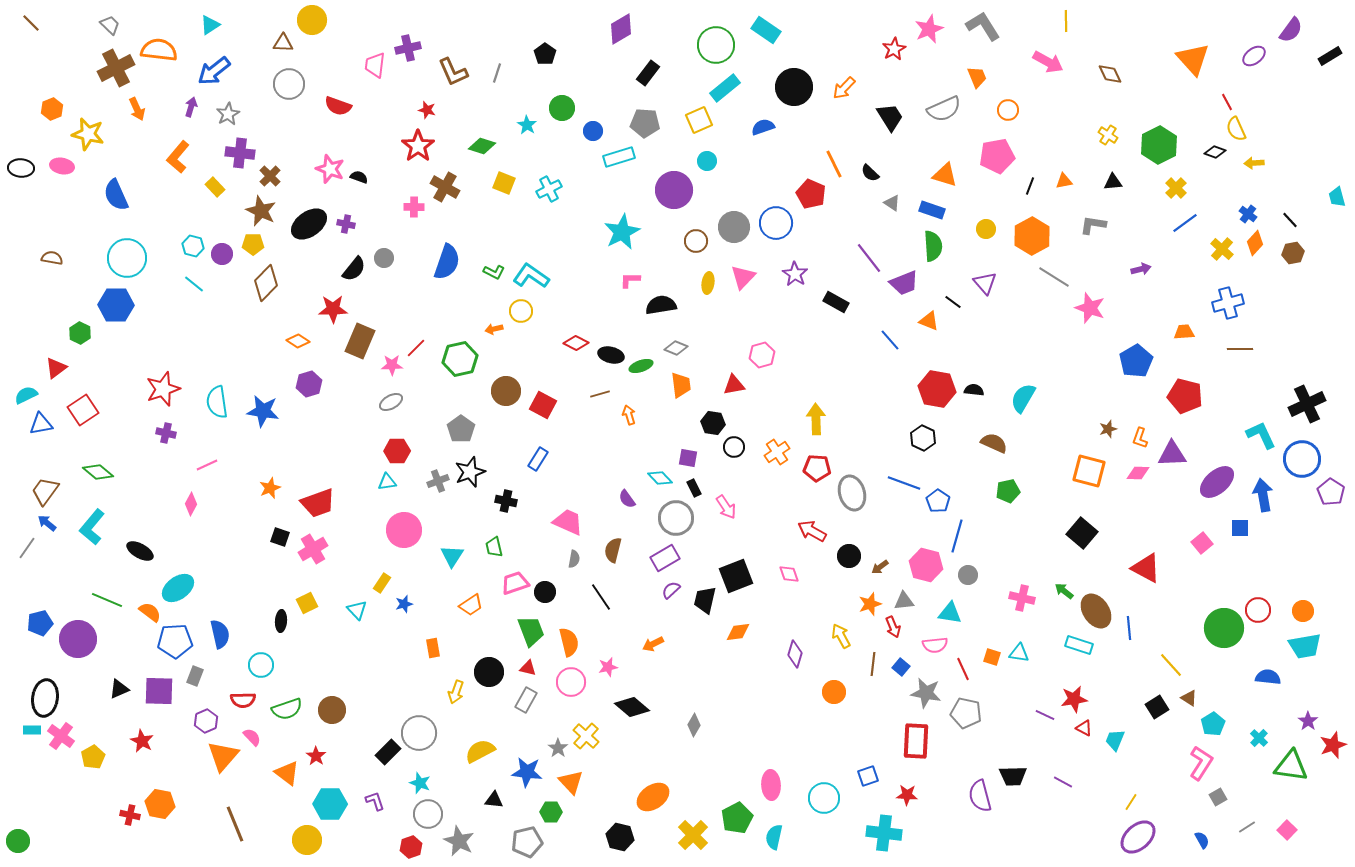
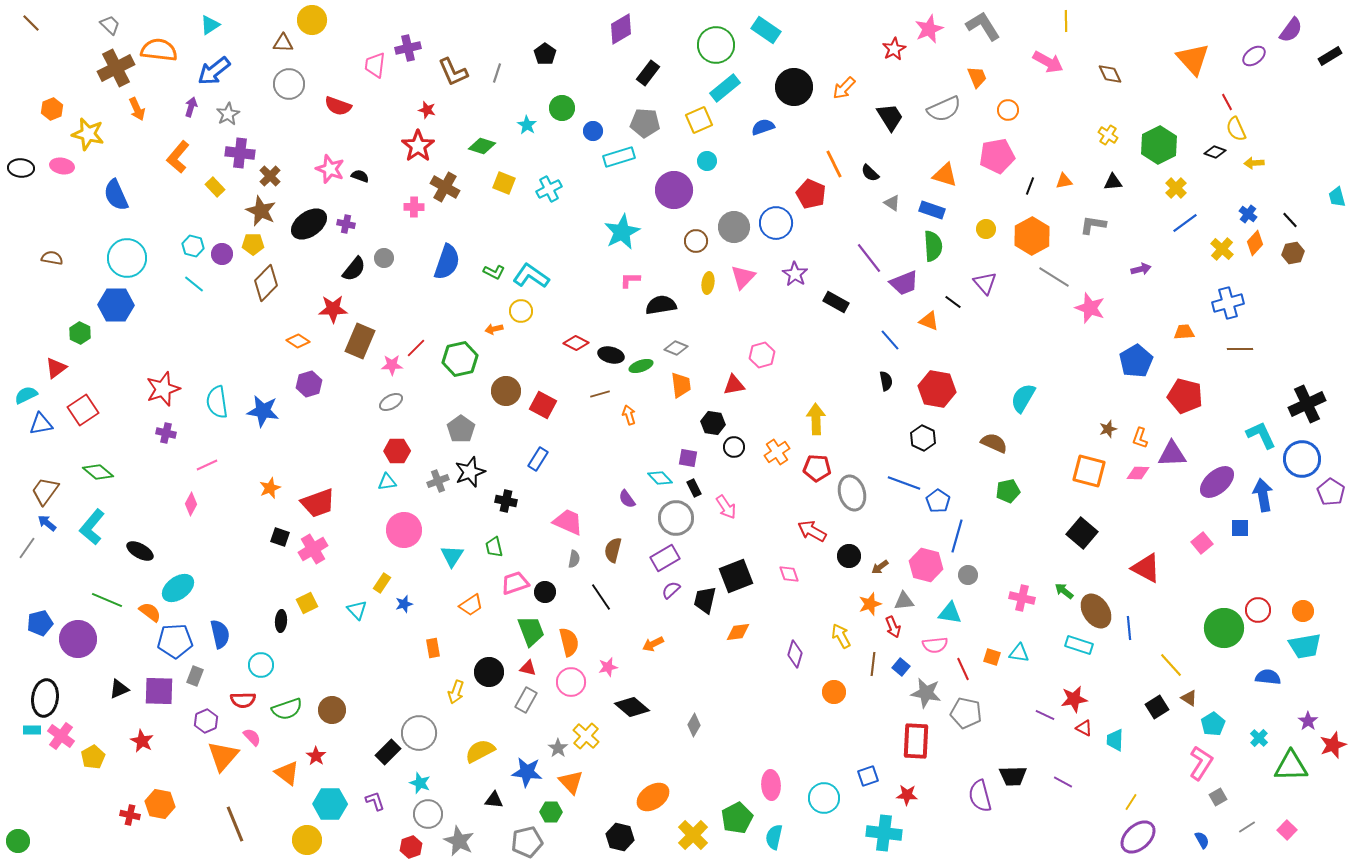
black semicircle at (359, 177): moved 1 px right, 1 px up
black semicircle at (974, 390): moved 88 px left, 9 px up; rotated 72 degrees clockwise
cyan trapezoid at (1115, 740): rotated 20 degrees counterclockwise
green triangle at (1291, 766): rotated 9 degrees counterclockwise
